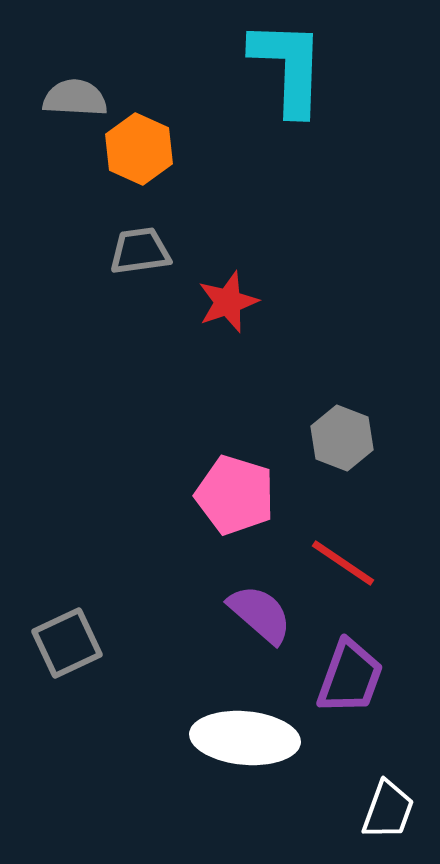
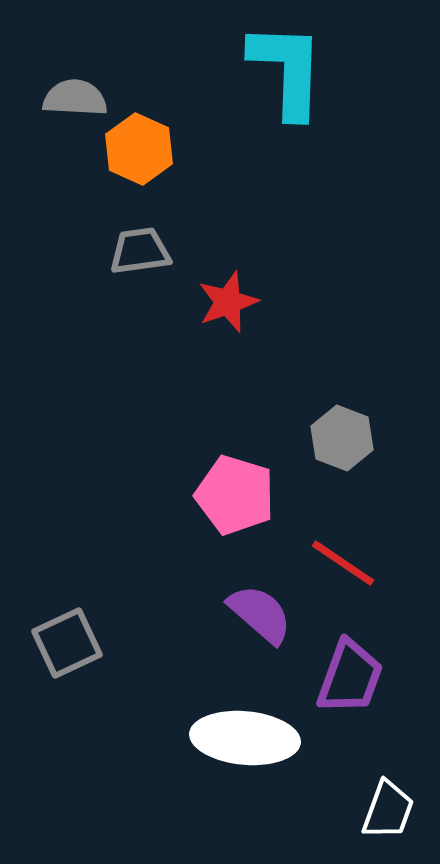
cyan L-shape: moved 1 px left, 3 px down
